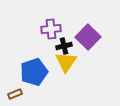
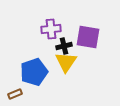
purple square: rotated 35 degrees counterclockwise
